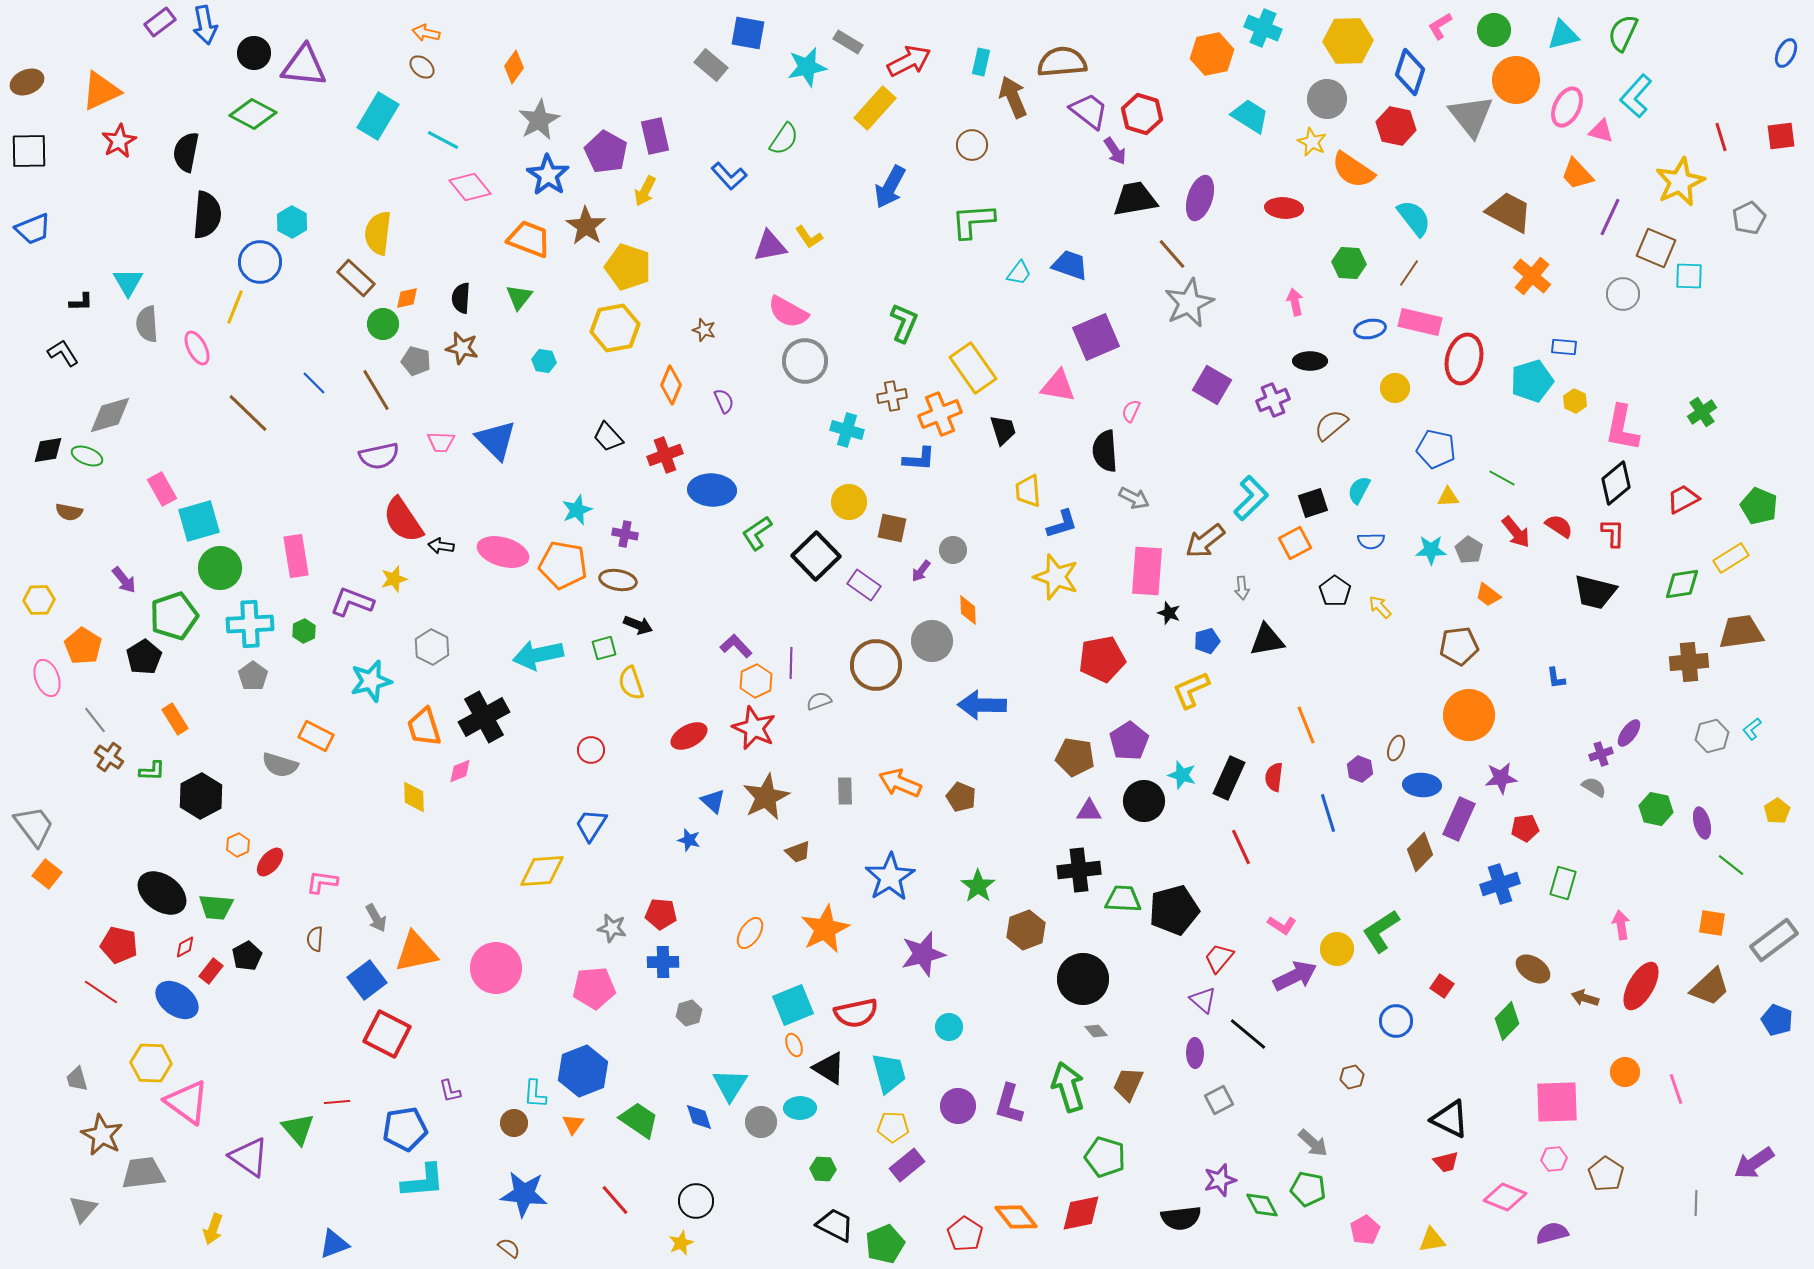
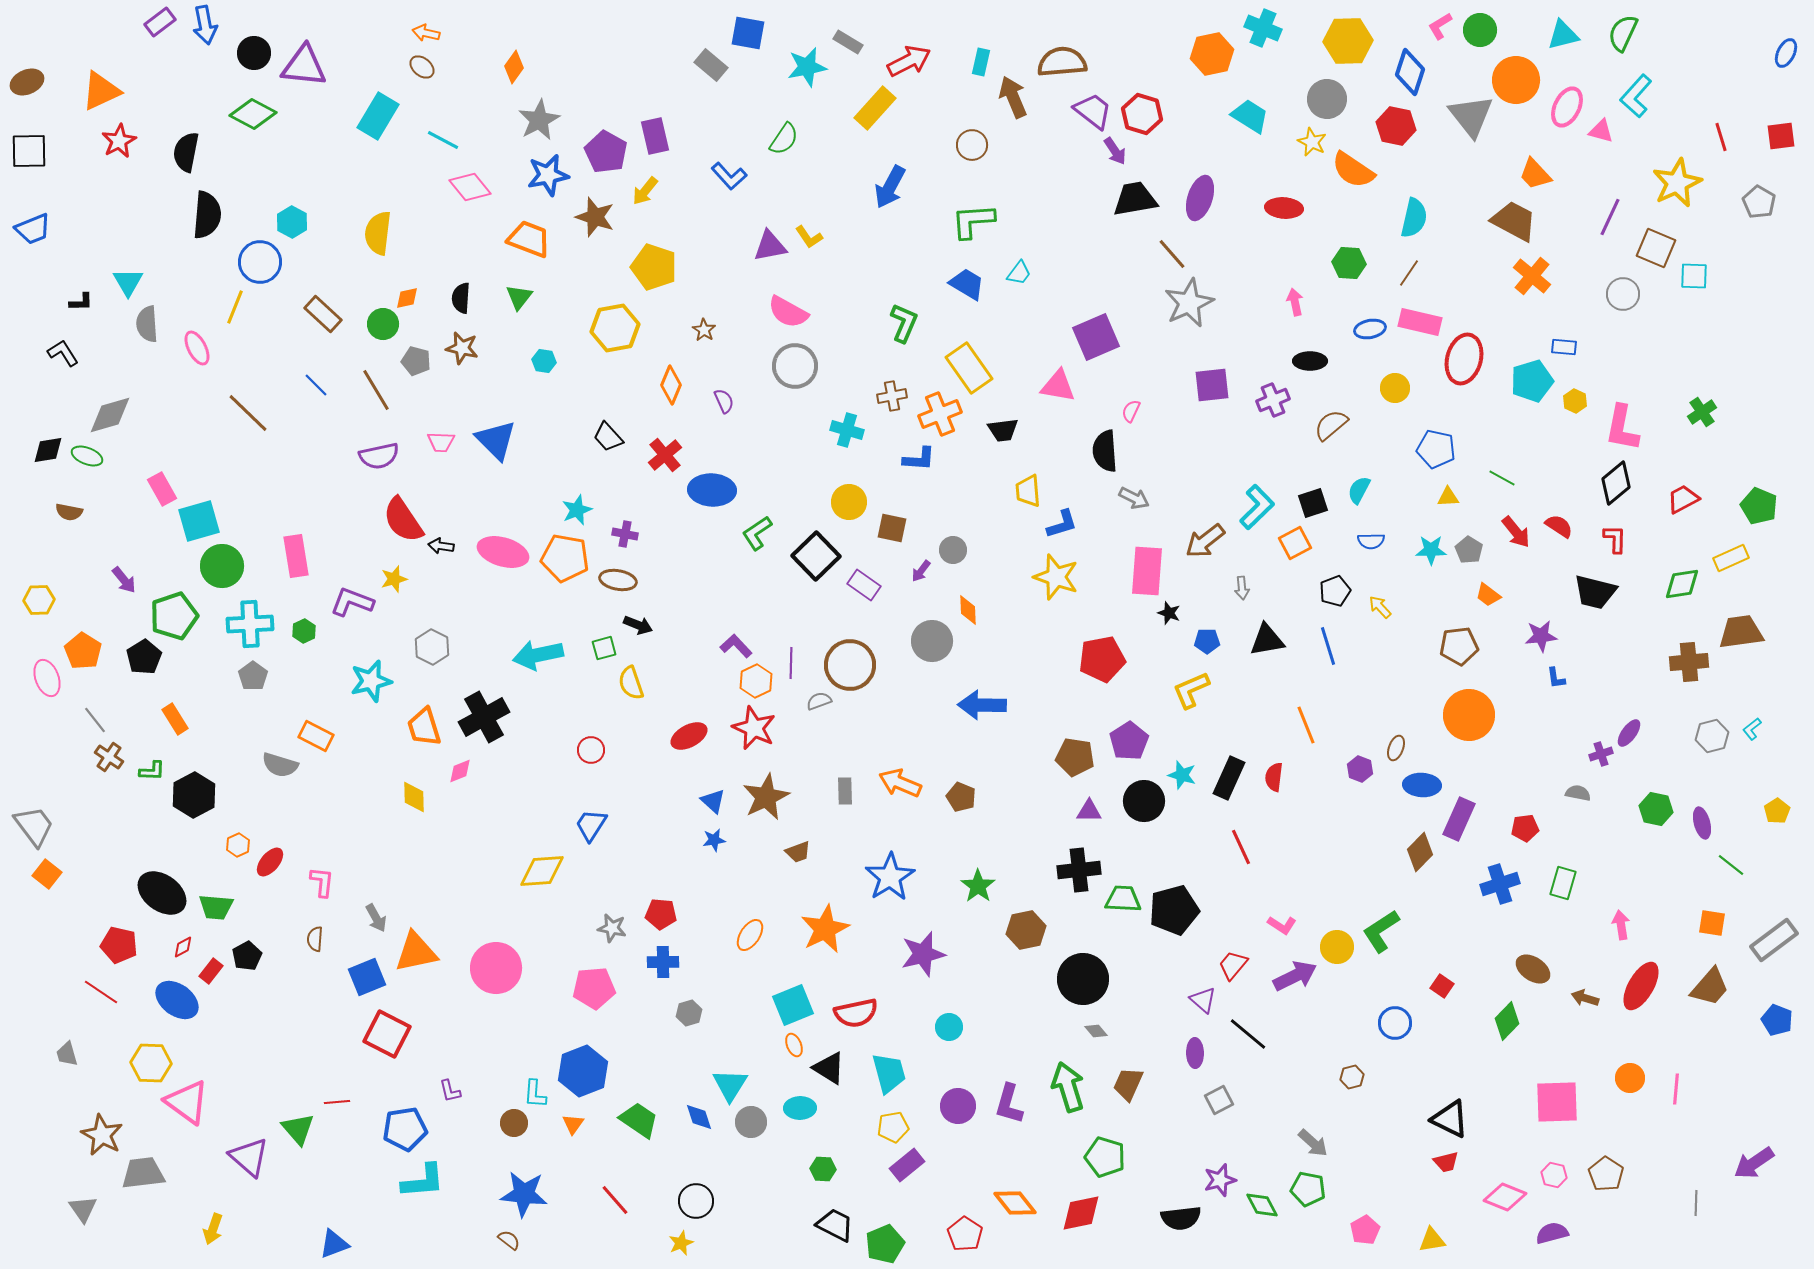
green circle at (1494, 30): moved 14 px left
purple trapezoid at (1089, 111): moved 4 px right
orange trapezoid at (1577, 174): moved 42 px left
blue star at (548, 175): rotated 27 degrees clockwise
yellow star at (1680, 182): moved 3 px left, 1 px down
yellow arrow at (645, 191): rotated 12 degrees clockwise
brown trapezoid at (1509, 212): moved 5 px right, 9 px down
cyan semicircle at (1414, 218): rotated 51 degrees clockwise
gray pentagon at (1749, 218): moved 10 px right, 16 px up; rotated 16 degrees counterclockwise
brown star at (586, 226): moved 9 px right, 9 px up; rotated 15 degrees counterclockwise
blue trapezoid at (1070, 265): moved 103 px left, 19 px down; rotated 12 degrees clockwise
yellow pentagon at (628, 267): moved 26 px right
cyan square at (1689, 276): moved 5 px right
brown rectangle at (356, 278): moved 33 px left, 36 px down
brown star at (704, 330): rotated 15 degrees clockwise
gray circle at (805, 361): moved 10 px left, 5 px down
yellow rectangle at (973, 368): moved 4 px left
blue line at (314, 383): moved 2 px right, 2 px down
purple square at (1212, 385): rotated 36 degrees counterclockwise
black trapezoid at (1003, 430): rotated 100 degrees clockwise
red cross at (665, 455): rotated 20 degrees counterclockwise
cyan L-shape at (1251, 498): moved 6 px right, 9 px down
red L-shape at (1613, 533): moved 2 px right, 6 px down
yellow rectangle at (1731, 558): rotated 8 degrees clockwise
orange pentagon at (563, 565): moved 2 px right, 7 px up
green circle at (220, 568): moved 2 px right, 2 px up
black pentagon at (1335, 591): rotated 16 degrees clockwise
blue pentagon at (1207, 641): rotated 15 degrees clockwise
orange pentagon at (83, 646): moved 5 px down
brown circle at (876, 665): moved 26 px left
purple star at (1501, 778): moved 40 px right, 142 px up
gray semicircle at (1594, 787): moved 16 px left, 6 px down; rotated 20 degrees counterclockwise
black hexagon at (201, 796): moved 7 px left, 1 px up
blue line at (1328, 813): moved 167 px up
blue star at (689, 840): moved 25 px right; rotated 25 degrees counterclockwise
pink L-shape at (322, 882): rotated 88 degrees clockwise
brown hexagon at (1026, 930): rotated 9 degrees clockwise
orange ellipse at (750, 933): moved 2 px down
red diamond at (185, 947): moved 2 px left
yellow circle at (1337, 949): moved 2 px up
red trapezoid at (1219, 958): moved 14 px right, 7 px down
blue square at (367, 980): moved 3 px up; rotated 15 degrees clockwise
brown trapezoid at (1710, 987): rotated 6 degrees counterclockwise
blue circle at (1396, 1021): moved 1 px left, 2 px down
orange circle at (1625, 1072): moved 5 px right, 6 px down
gray trapezoid at (77, 1079): moved 10 px left, 25 px up
pink line at (1676, 1089): rotated 24 degrees clockwise
gray circle at (761, 1122): moved 10 px left
yellow pentagon at (893, 1127): rotated 12 degrees counterclockwise
purple triangle at (249, 1157): rotated 6 degrees clockwise
pink hexagon at (1554, 1159): moved 16 px down; rotated 20 degrees clockwise
gray triangle at (83, 1209): rotated 16 degrees counterclockwise
orange diamond at (1016, 1217): moved 1 px left, 14 px up
brown semicircle at (509, 1248): moved 8 px up
